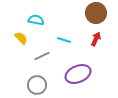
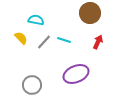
brown circle: moved 6 px left
red arrow: moved 2 px right, 3 px down
gray line: moved 2 px right, 14 px up; rotated 21 degrees counterclockwise
purple ellipse: moved 2 px left
gray circle: moved 5 px left
